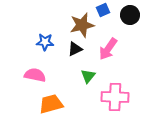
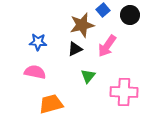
blue square: rotated 16 degrees counterclockwise
blue star: moved 7 px left
pink arrow: moved 1 px left, 3 px up
pink semicircle: moved 3 px up
pink cross: moved 9 px right, 5 px up
